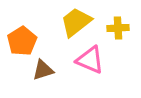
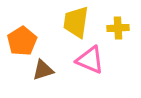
yellow trapezoid: rotated 44 degrees counterclockwise
